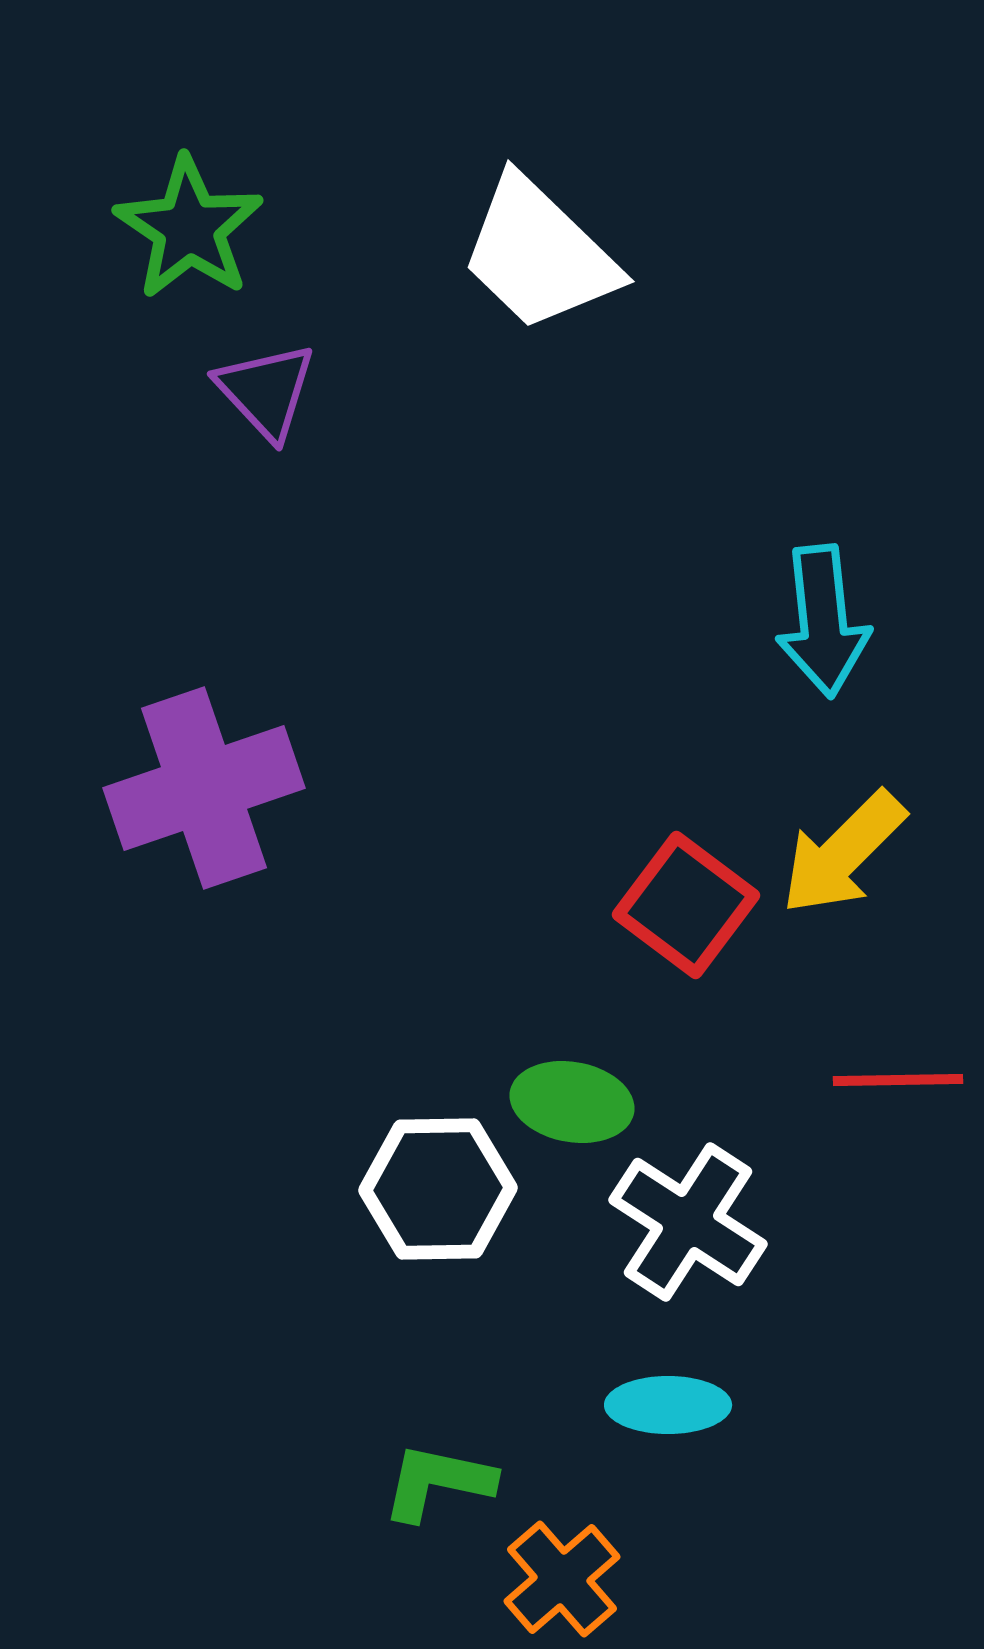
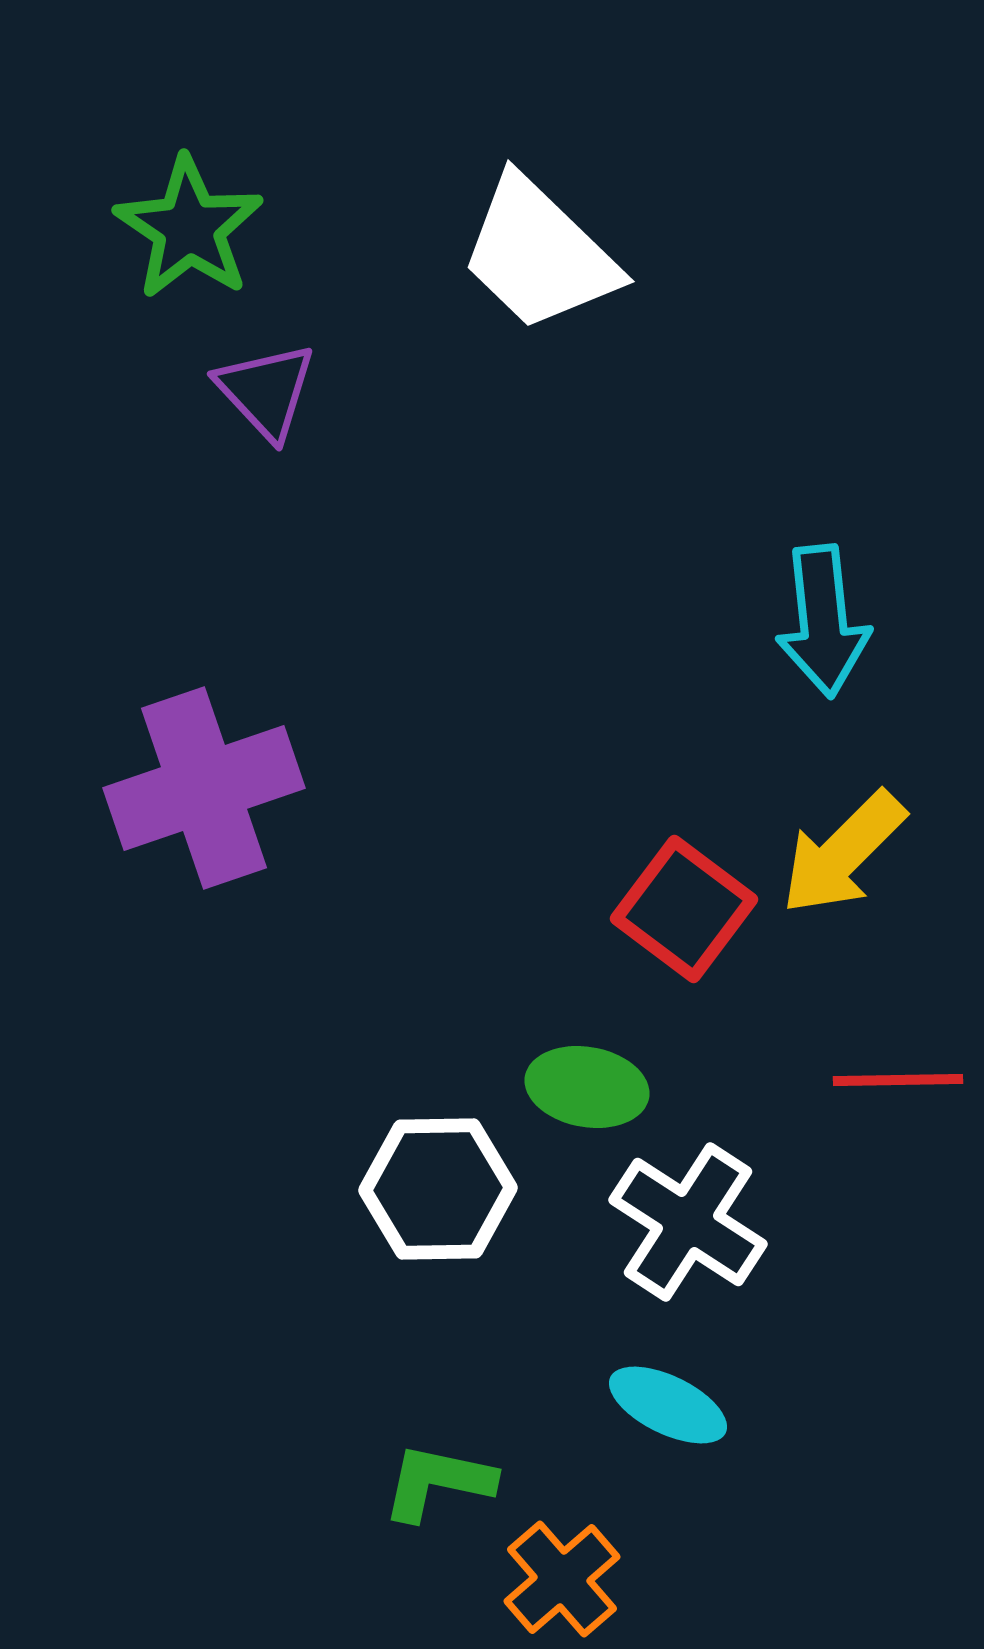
red square: moved 2 px left, 4 px down
green ellipse: moved 15 px right, 15 px up
cyan ellipse: rotated 26 degrees clockwise
